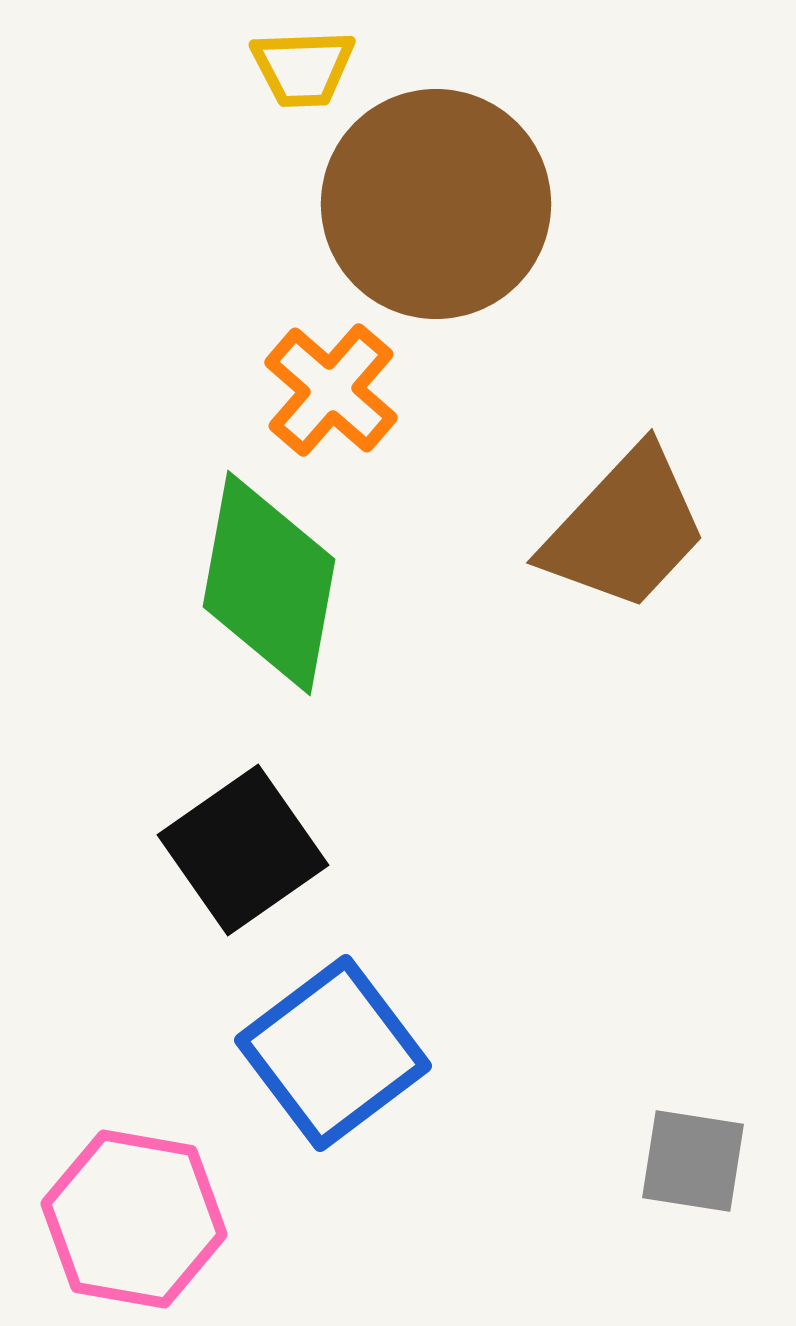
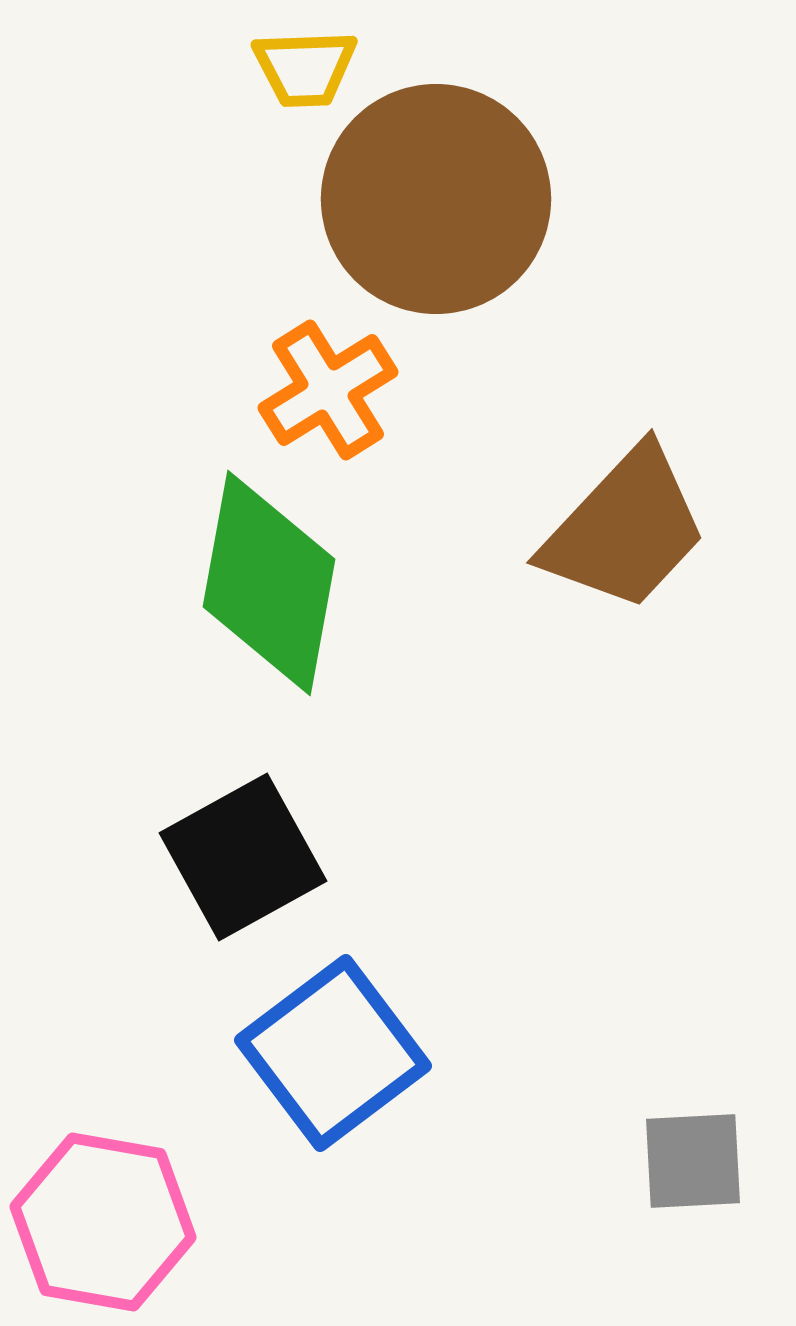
yellow trapezoid: moved 2 px right
brown circle: moved 5 px up
orange cross: moved 3 px left; rotated 17 degrees clockwise
black square: moved 7 px down; rotated 6 degrees clockwise
gray square: rotated 12 degrees counterclockwise
pink hexagon: moved 31 px left, 3 px down
